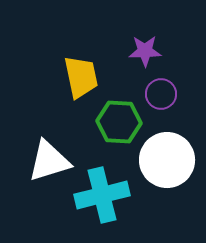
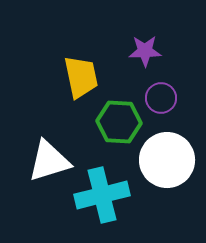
purple circle: moved 4 px down
